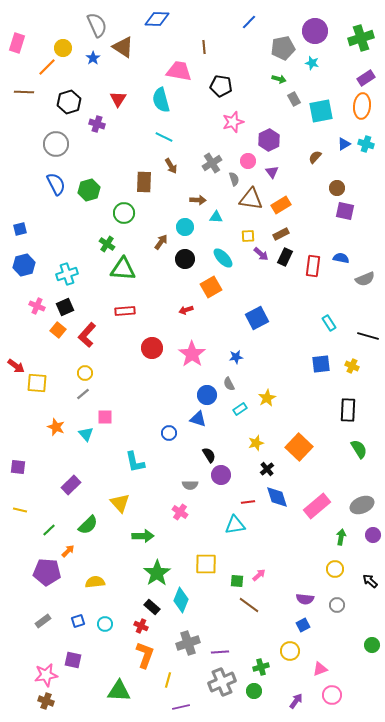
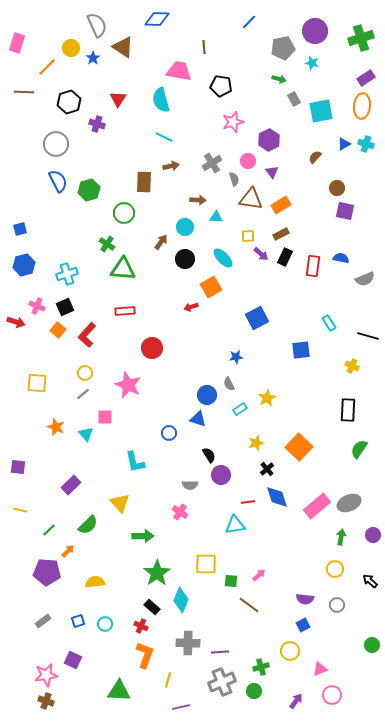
yellow circle at (63, 48): moved 8 px right
brown arrow at (171, 166): rotated 70 degrees counterclockwise
blue semicircle at (56, 184): moved 2 px right, 3 px up
red arrow at (186, 310): moved 5 px right, 3 px up
pink star at (192, 354): moved 64 px left, 31 px down; rotated 12 degrees counterclockwise
blue square at (321, 364): moved 20 px left, 14 px up
red arrow at (16, 366): moved 44 px up; rotated 18 degrees counterclockwise
green semicircle at (359, 449): rotated 114 degrees counterclockwise
gray ellipse at (362, 505): moved 13 px left, 2 px up
green square at (237, 581): moved 6 px left
gray cross at (188, 643): rotated 20 degrees clockwise
purple square at (73, 660): rotated 12 degrees clockwise
